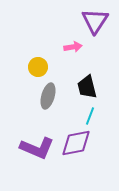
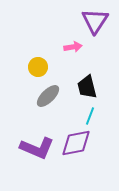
gray ellipse: rotated 30 degrees clockwise
